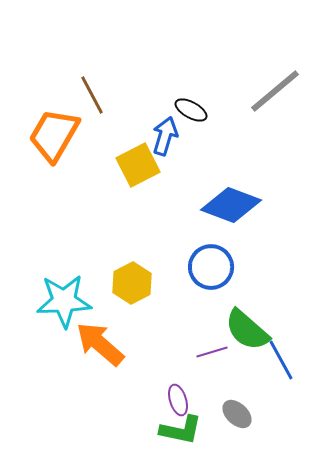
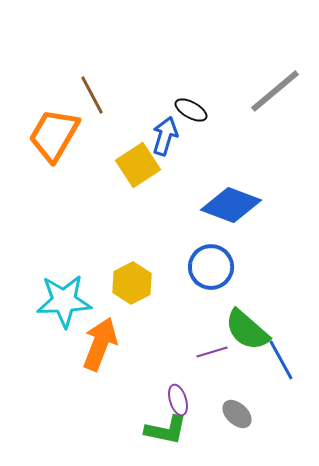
yellow square: rotated 6 degrees counterclockwise
orange arrow: rotated 70 degrees clockwise
green L-shape: moved 15 px left
